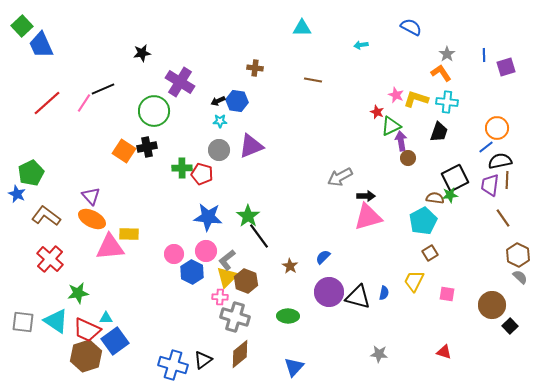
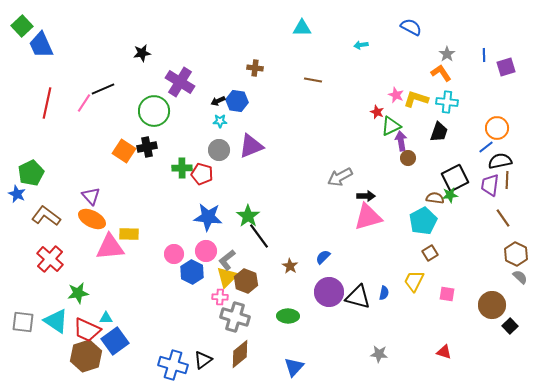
red line at (47, 103): rotated 36 degrees counterclockwise
brown hexagon at (518, 255): moved 2 px left, 1 px up
